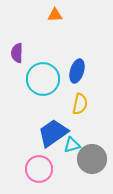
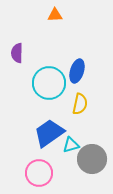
cyan circle: moved 6 px right, 4 px down
blue trapezoid: moved 4 px left
cyan triangle: moved 1 px left
pink circle: moved 4 px down
